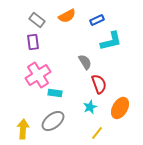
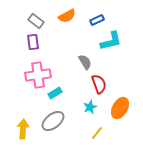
gray rectangle: moved 1 px left, 1 px down
pink cross: rotated 25 degrees clockwise
cyan rectangle: rotated 40 degrees counterclockwise
